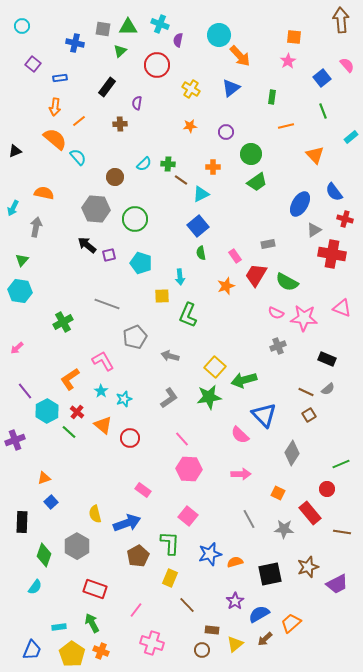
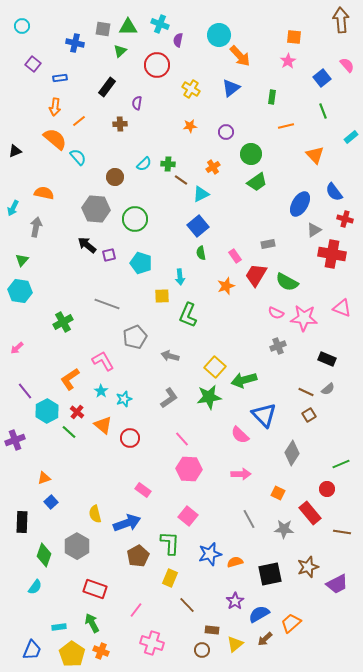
orange cross at (213, 167): rotated 32 degrees counterclockwise
